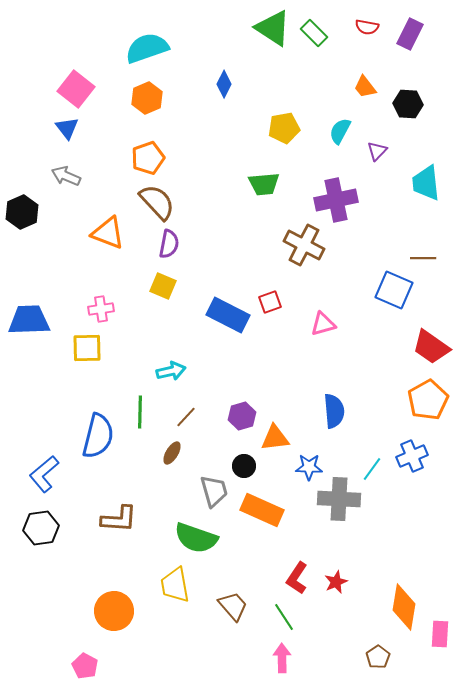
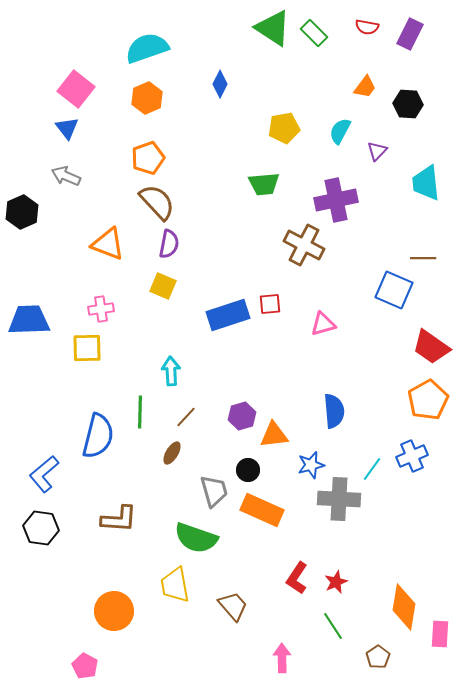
blue diamond at (224, 84): moved 4 px left
orange trapezoid at (365, 87): rotated 105 degrees counterclockwise
orange triangle at (108, 233): moved 11 px down
red square at (270, 302): moved 2 px down; rotated 15 degrees clockwise
blue rectangle at (228, 315): rotated 45 degrees counterclockwise
cyan arrow at (171, 371): rotated 80 degrees counterclockwise
orange triangle at (275, 438): moved 1 px left, 3 px up
black circle at (244, 466): moved 4 px right, 4 px down
blue star at (309, 467): moved 2 px right, 2 px up; rotated 16 degrees counterclockwise
black hexagon at (41, 528): rotated 16 degrees clockwise
green line at (284, 617): moved 49 px right, 9 px down
